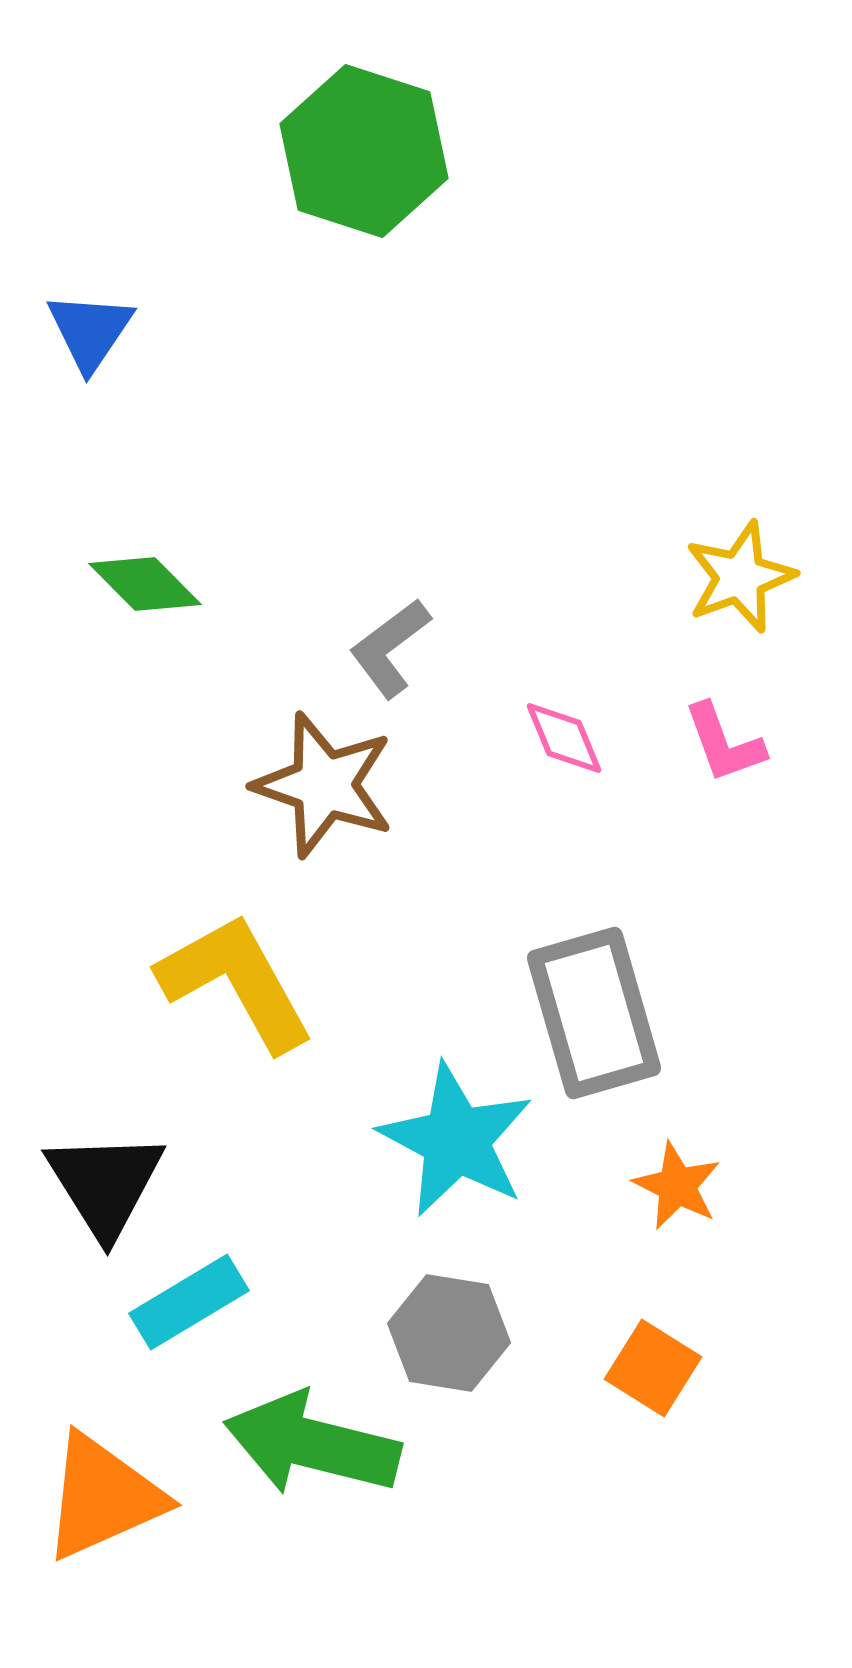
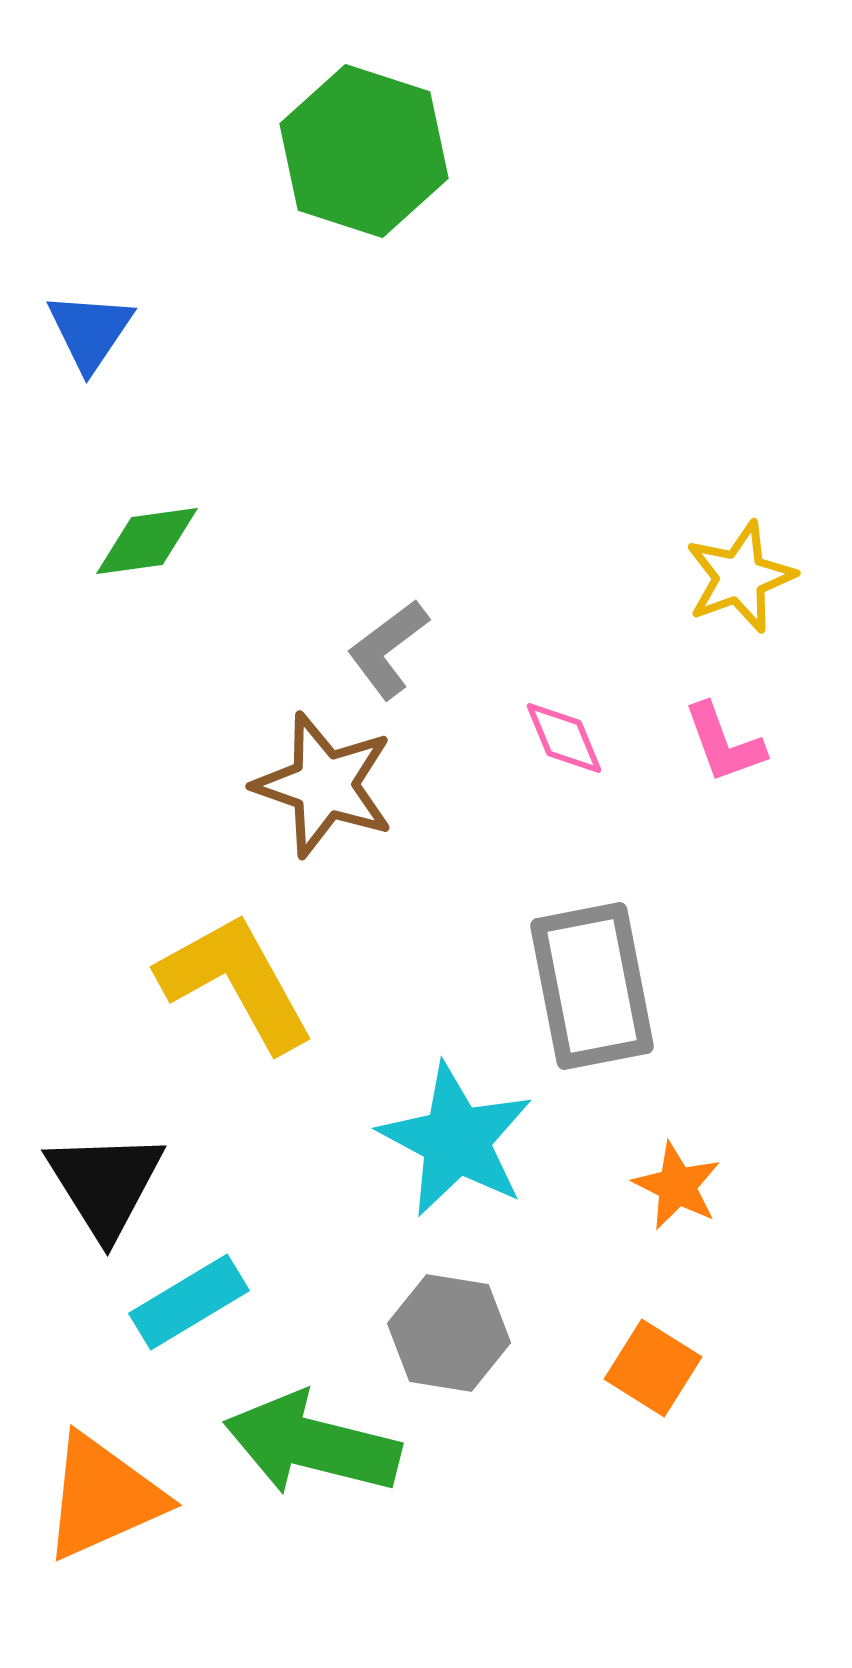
green diamond: moved 2 px right, 43 px up; rotated 53 degrees counterclockwise
gray L-shape: moved 2 px left, 1 px down
gray rectangle: moved 2 px left, 27 px up; rotated 5 degrees clockwise
